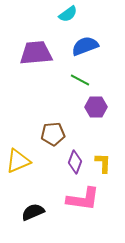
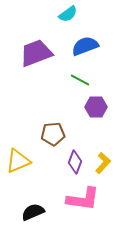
purple trapezoid: rotated 16 degrees counterclockwise
yellow L-shape: rotated 40 degrees clockwise
